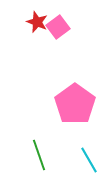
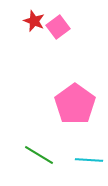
red star: moved 3 px left, 1 px up
green line: rotated 40 degrees counterclockwise
cyan line: rotated 56 degrees counterclockwise
